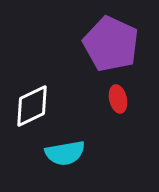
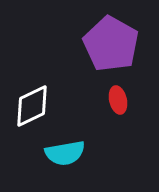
purple pentagon: rotated 4 degrees clockwise
red ellipse: moved 1 px down
